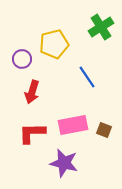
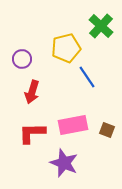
green cross: moved 1 px up; rotated 15 degrees counterclockwise
yellow pentagon: moved 12 px right, 4 px down
brown square: moved 3 px right
purple star: rotated 8 degrees clockwise
